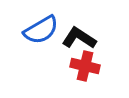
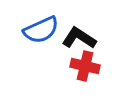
blue semicircle: rotated 6 degrees clockwise
